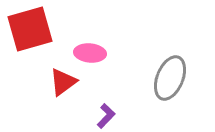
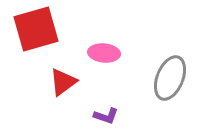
red square: moved 6 px right
pink ellipse: moved 14 px right
purple L-shape: rotated 65 degrees clockwise
